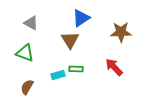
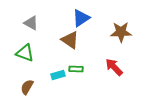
brown triangle: rotated 24 degrees counterclockwise
